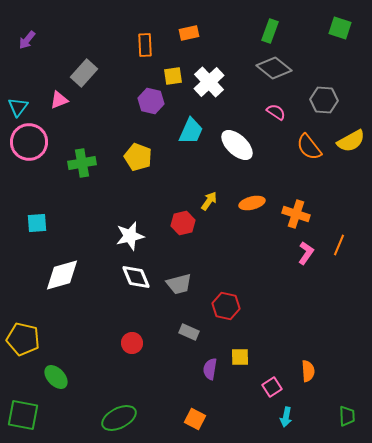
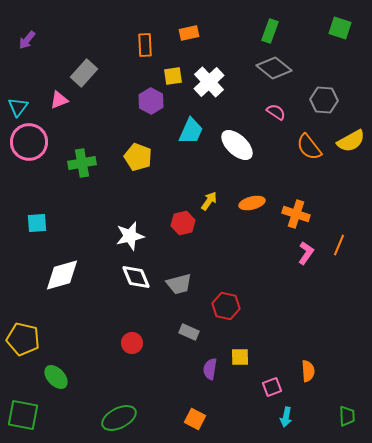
purple hexagon at (151, 101): rotated 15 degrees clockwise
pink square at (272, 387): rotated 12 degrees clockwise
